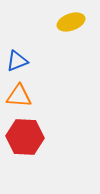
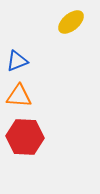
yellow ellipse: rotated 20 degrees counterclockwise
